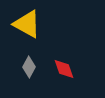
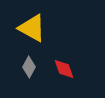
yellow triangle: moved 5 px right, 4 px down
